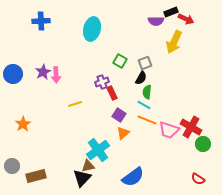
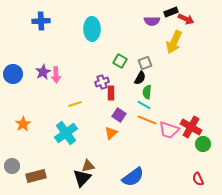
purple semicircle: moved 4 px left
cyan ellipse: rotated 15 degrees counterclockwise
black semicircle: moved 1 px left
red rectangle: moved 1 px left; rotated 24 degrees clockwise
orange triangle: moved 12 px left
cyan cross: moved 32 px left, 17 px up
red semicircle: rotated 32 degrees clockwise
